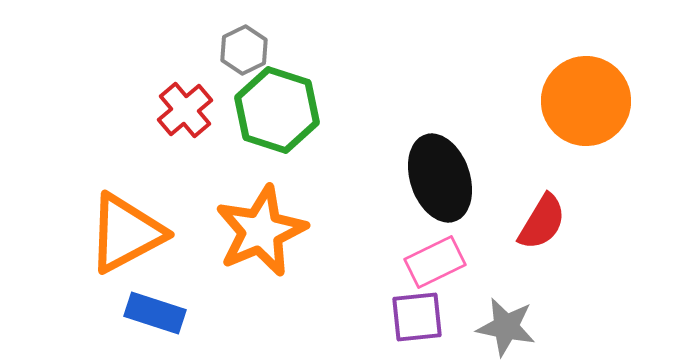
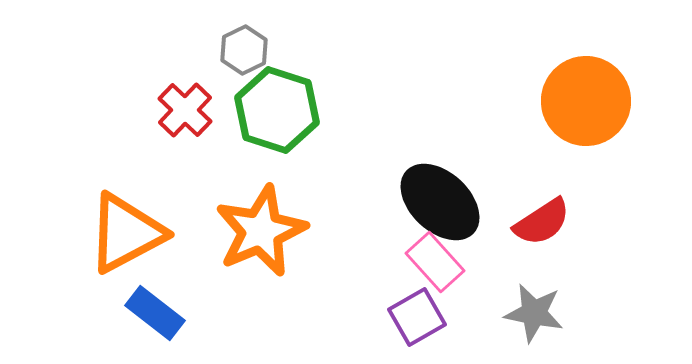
red cross: rotated 6 degrees counterclockwise
black ellipse: moved 24 px down; rotated 28 degrees counterclockwise
red semicircle: rotated 26 degrees clockwise
pink rectangle: rotated 74 degrees clockwise
blue rectangle: rotated 20 degrees clockwise
purple square: rotated 24 degrees counterclockwise
gray star: moved 28 px right, 14 px up
